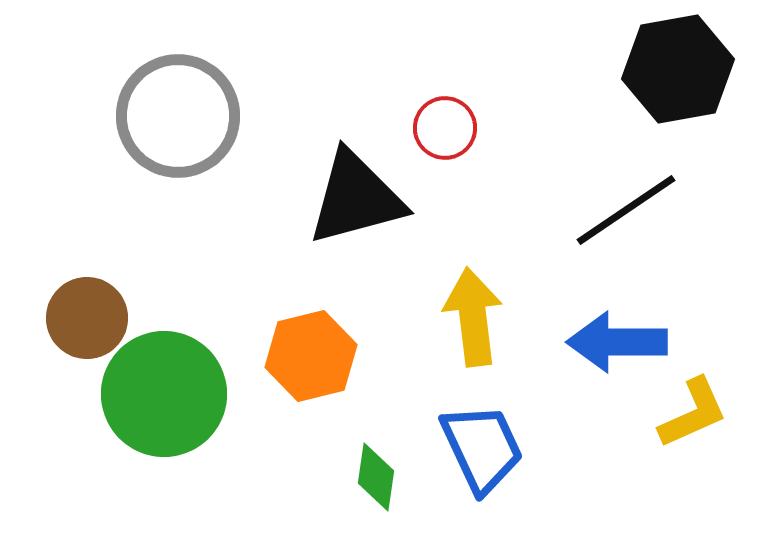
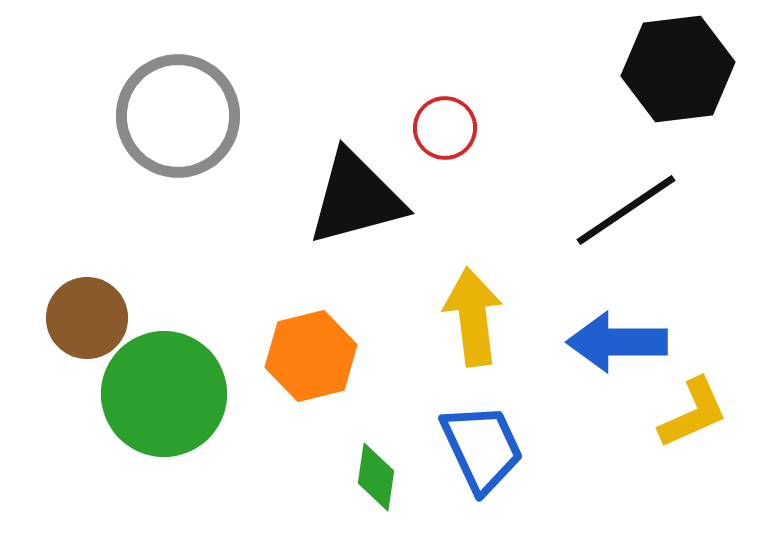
black hexagon: rotated 3 degrees clockwise
